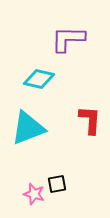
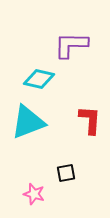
purple L-shape: moved 3 px right, 6 px down
cyan triangle: moved 6 px up
black square: moved 9 px right, 11 px up
